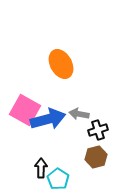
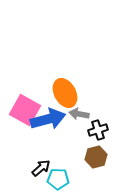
orange ellipse: moved 4 px right, 29 px down
black arrow: rotated 48 degrees clockwise
cyan pentagon: rotated 30 degrees counterclockwise
